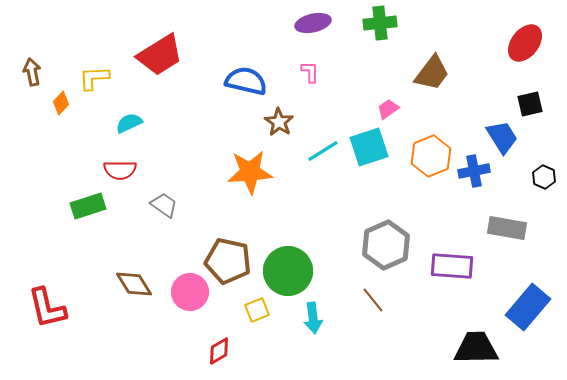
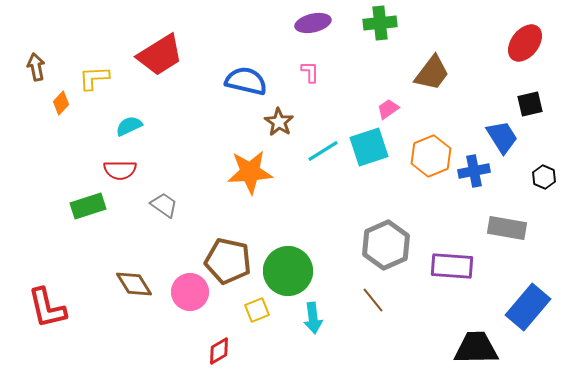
brown arrow: moved 4 px right, 5 px up
cyan semicircle: moved 3 px down
